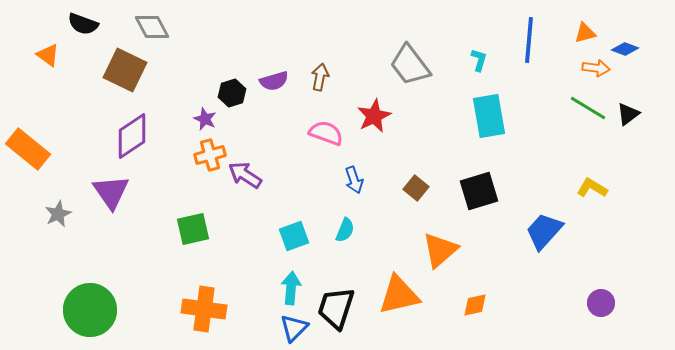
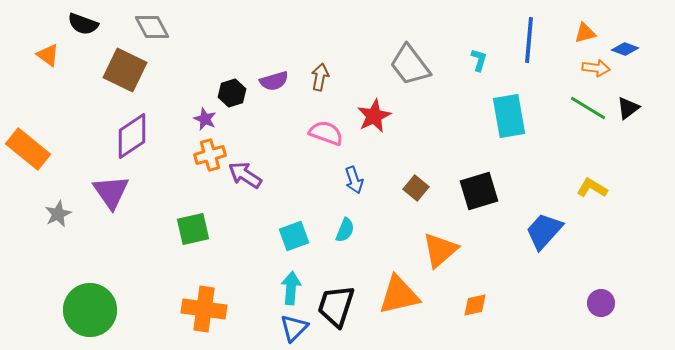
black triangle at (628, 114): moved 6 px up
cyan rectangle at (489, 116): moved 20 px right
black trapezoid at (336, 308): moved 2 px up
